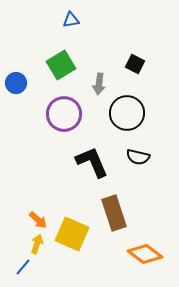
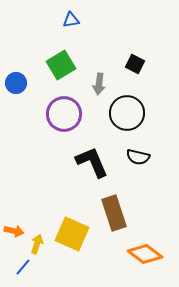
orange arrow: moved 24 px left, 11 px down; rotated 30 degrees counterclockwise
